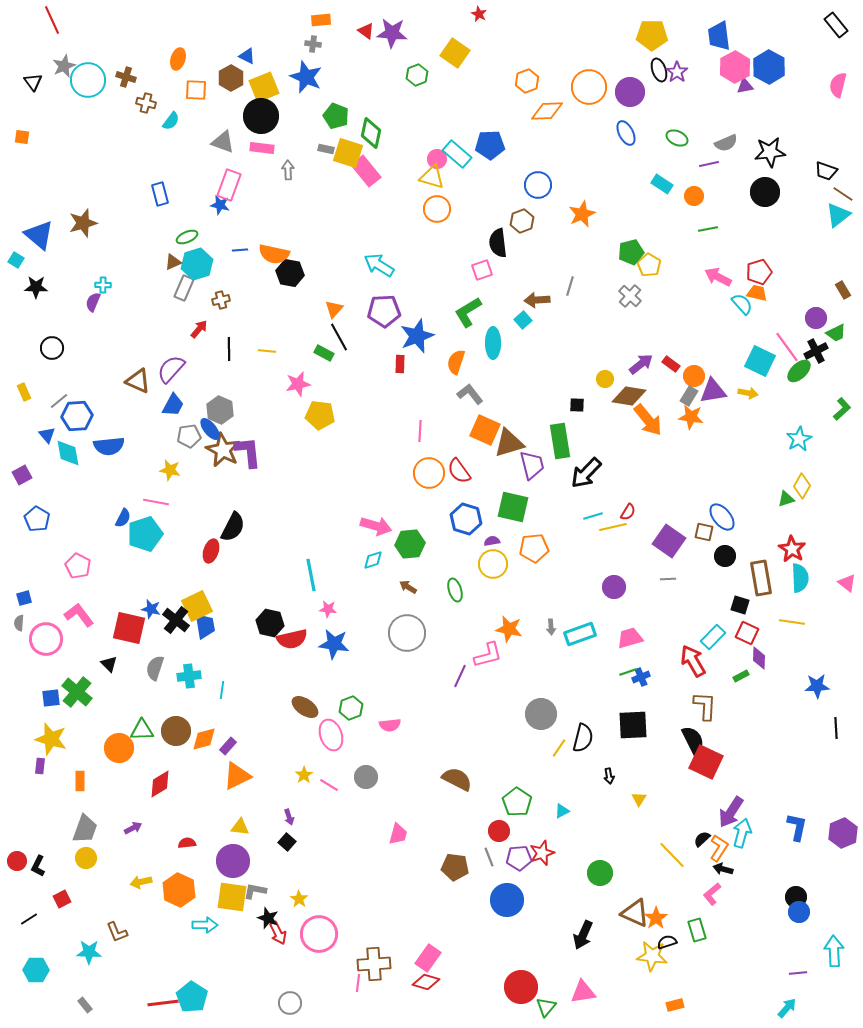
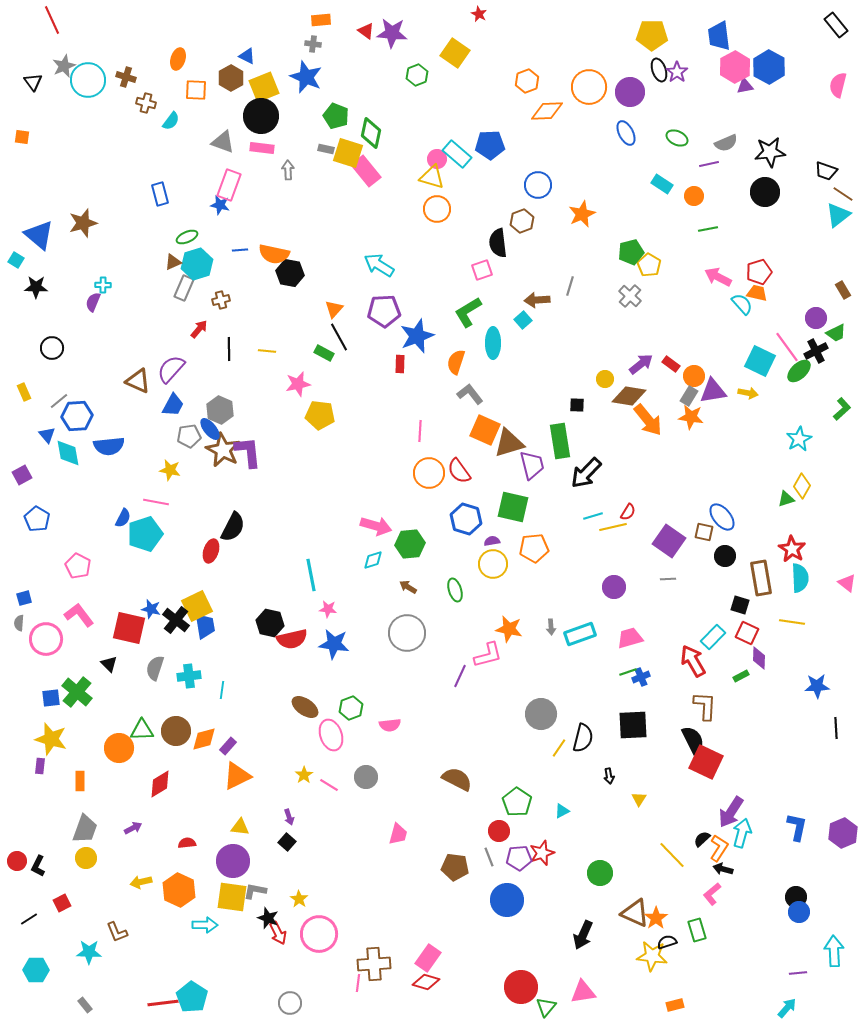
red square at (62, 899): moved 4 px down
